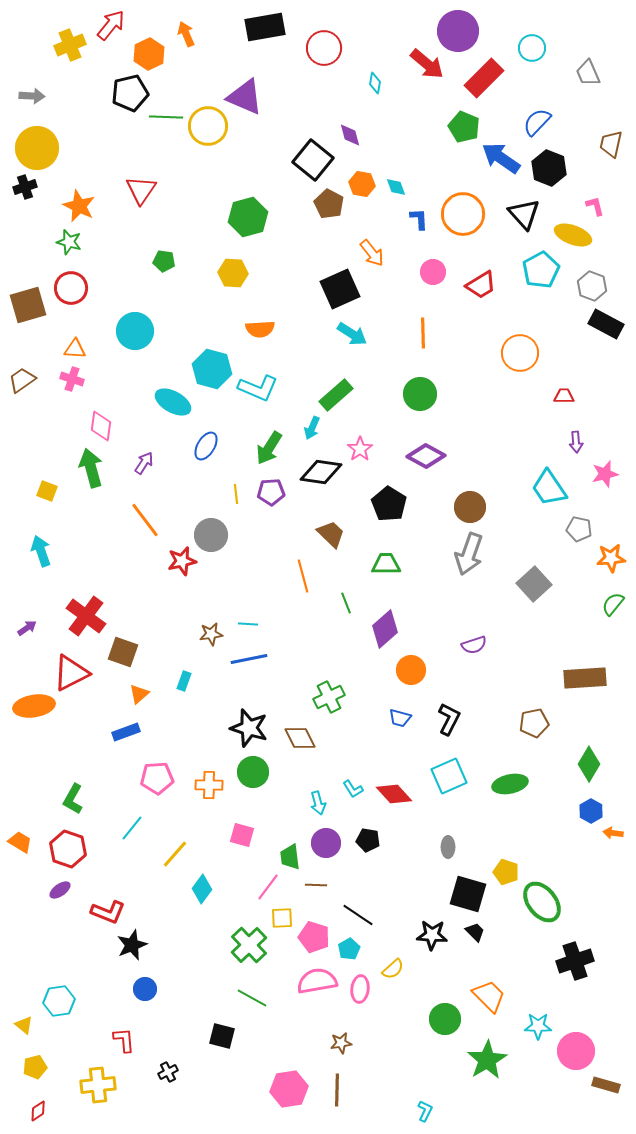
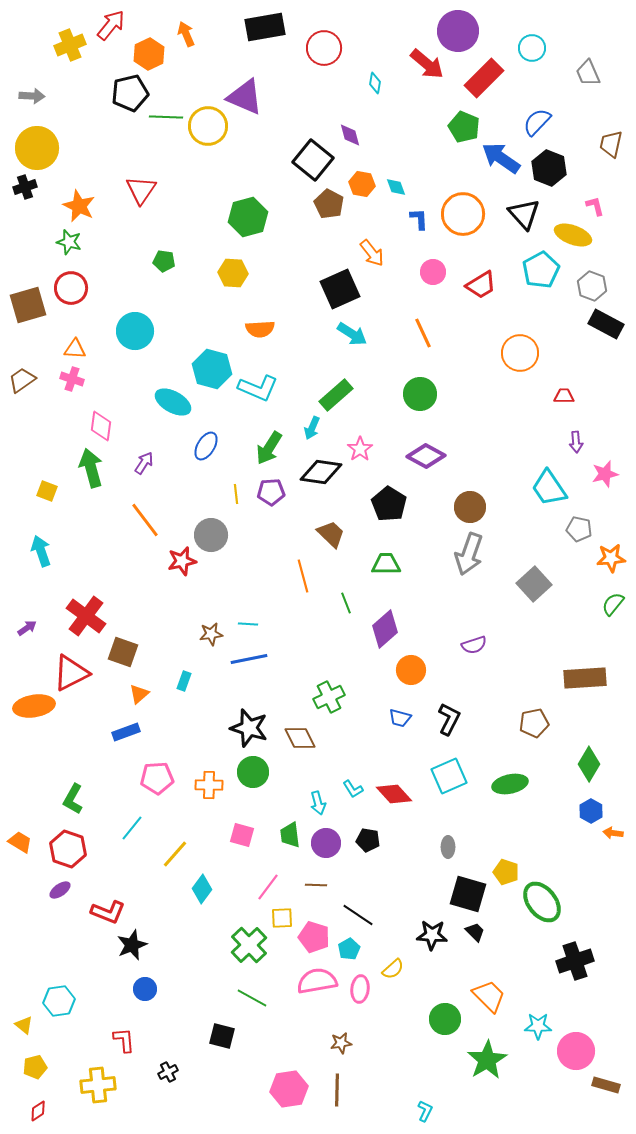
orange line at (423, 333): rotated 24 degrees counterclockwise
green trapezoid at (290, 857): moved 22 px up
